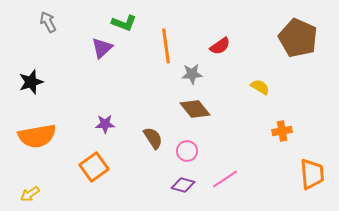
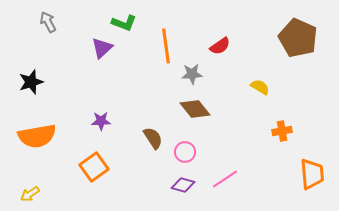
purple star: moved 4 px left, 3 px up
pink circle: moved 2 px left, 1 px down
